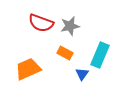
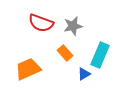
gray star: moved 3 px right
orange rectangle: rotated 21 degrees clockwise
blue triangle: moved 2 px right; rotated 24 degrees clockwise
